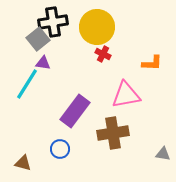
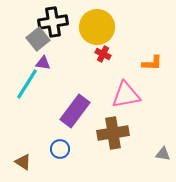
brown triangle: moved 1 px up; rotated 18 degrees clockwise
